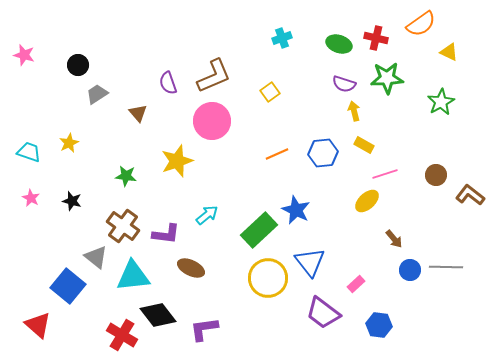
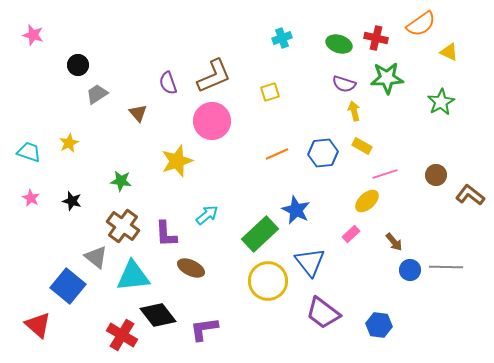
pink star at (24, 55): moved 9 px right, 20 px up
yellow square at (270, 92): rotated 18 degrees clockwise
yellow rectangle at (364, 145): moved 2 px left, 1 px down
green star at (126, 176): moved 5 px left, 5 px down
green rectangle at (259, 230): moved 1 px right, 4 px down
purple L-shape at (166, 234): rotated 80 degrees clockwise
brown arrow at (394, 239): moved 3 px down
yellow circle at (268, 278): moved 3 px down
pink rectangle at (356, 284): moved 5 px left, 50 px up
